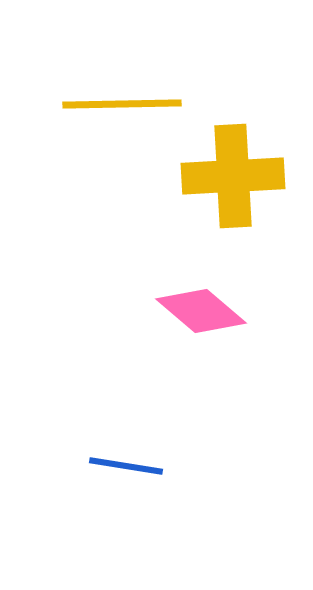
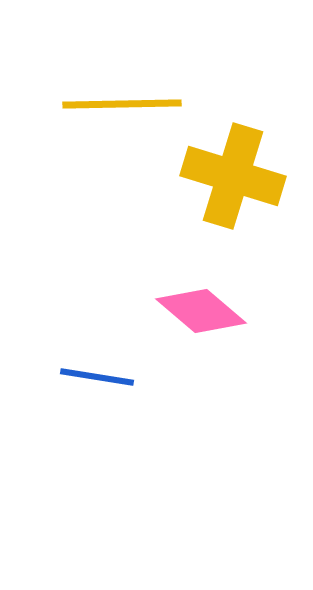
yellow cross: rotated 20 degrees clockwise
blue line: moved 29 px left, 89 px up
